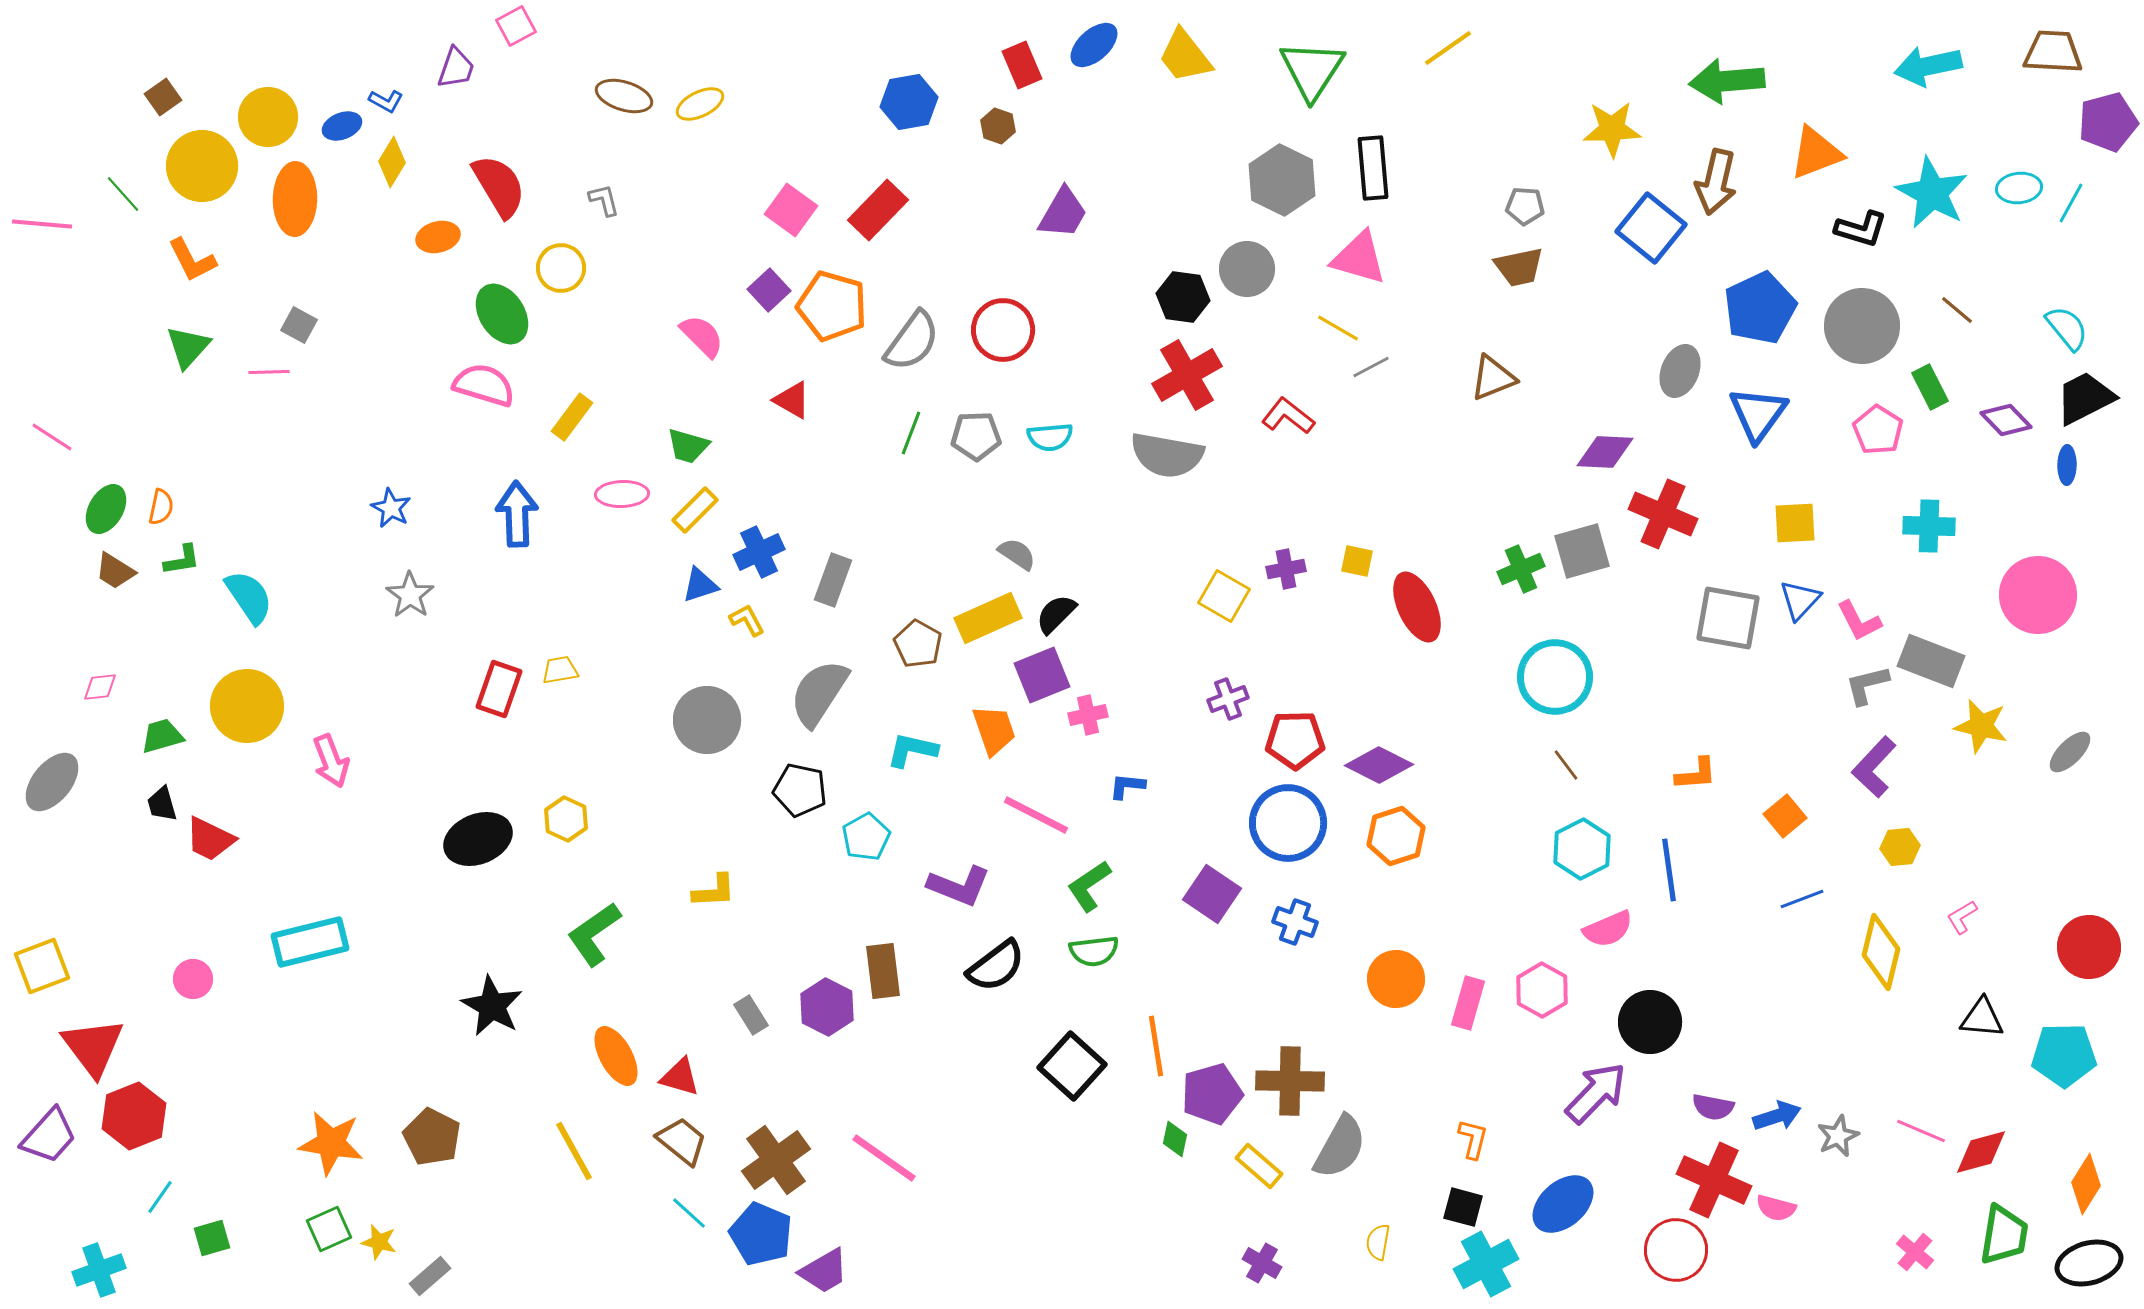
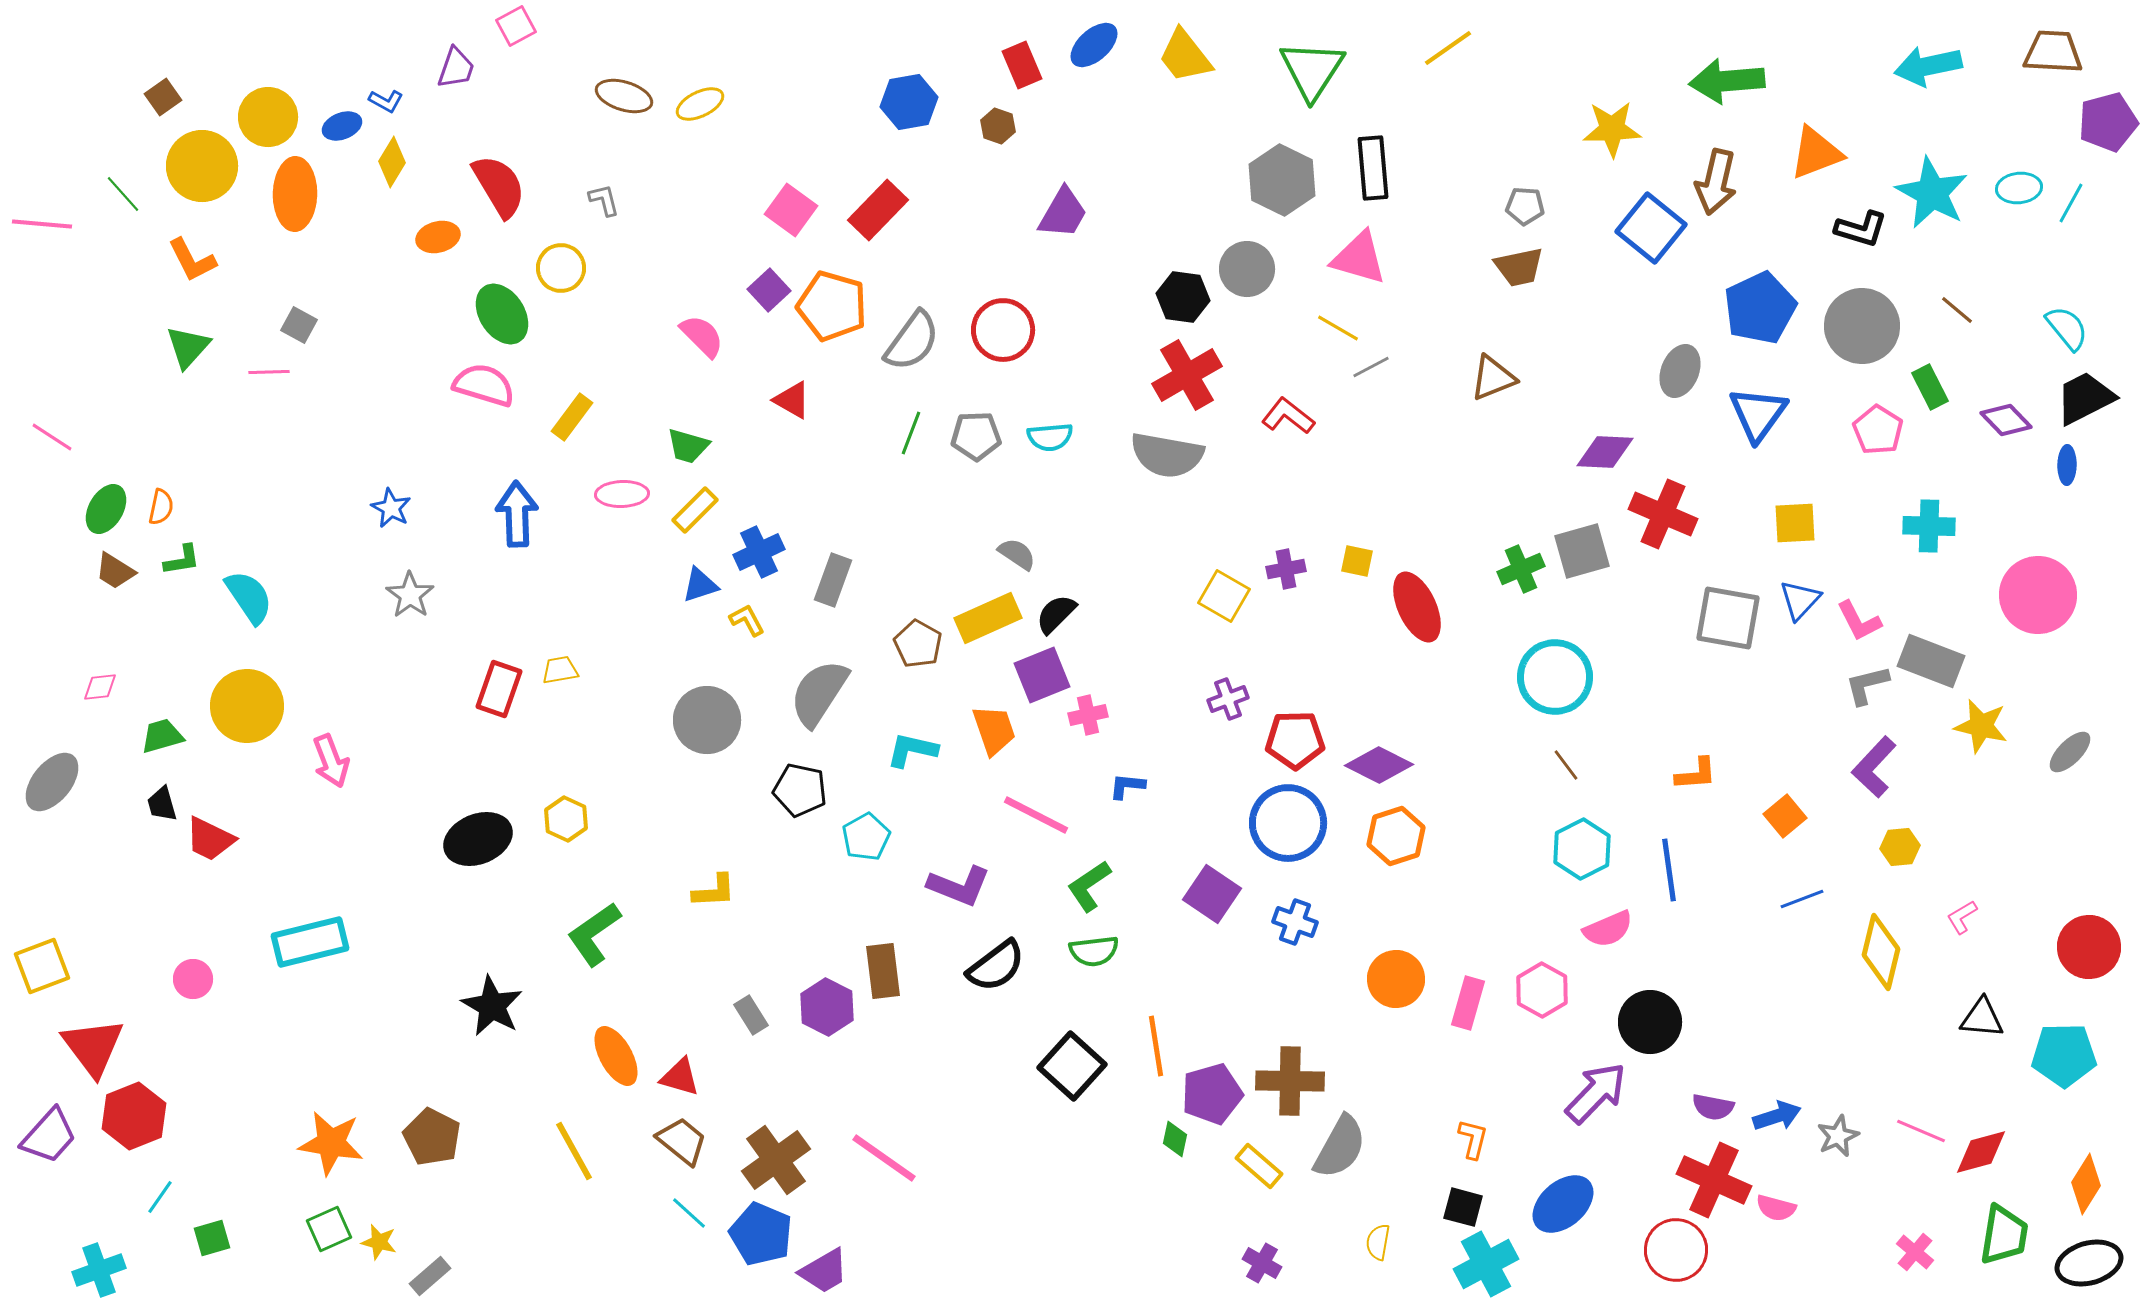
orange ellipse at (295, 199): moved 5 px up
